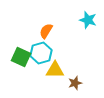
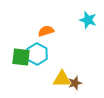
orange semicircle: rotated 42 degrees clockwise
cyan hexagon: moved 4 px left, 1 px down; rotated 15 degrees counterclockwise
green square: rotated 18 degrees counterclockwise
yellow triangle: moved 7 px right, 9 px down
